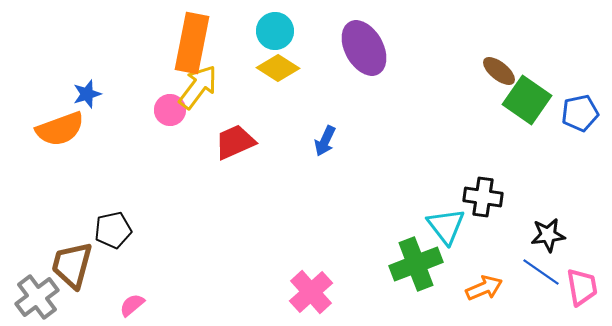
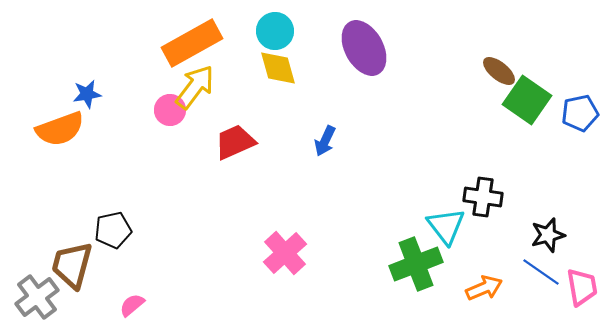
orange rectangle: rotated 50 degrees clockwise
yellow diamond: rotated 42 degrees clockwise
yellow arrow: moved 3 px left
blue star: rotated 8 degrees clockwise
black star: rotated 8 degrees counterclockwise
pink cross: moved 26 px left, 39 px up
